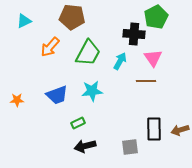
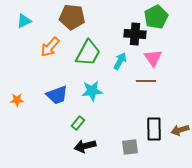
black cross: moved 1 px right
green rectangle: rotated 24 degrees counterclockwise
